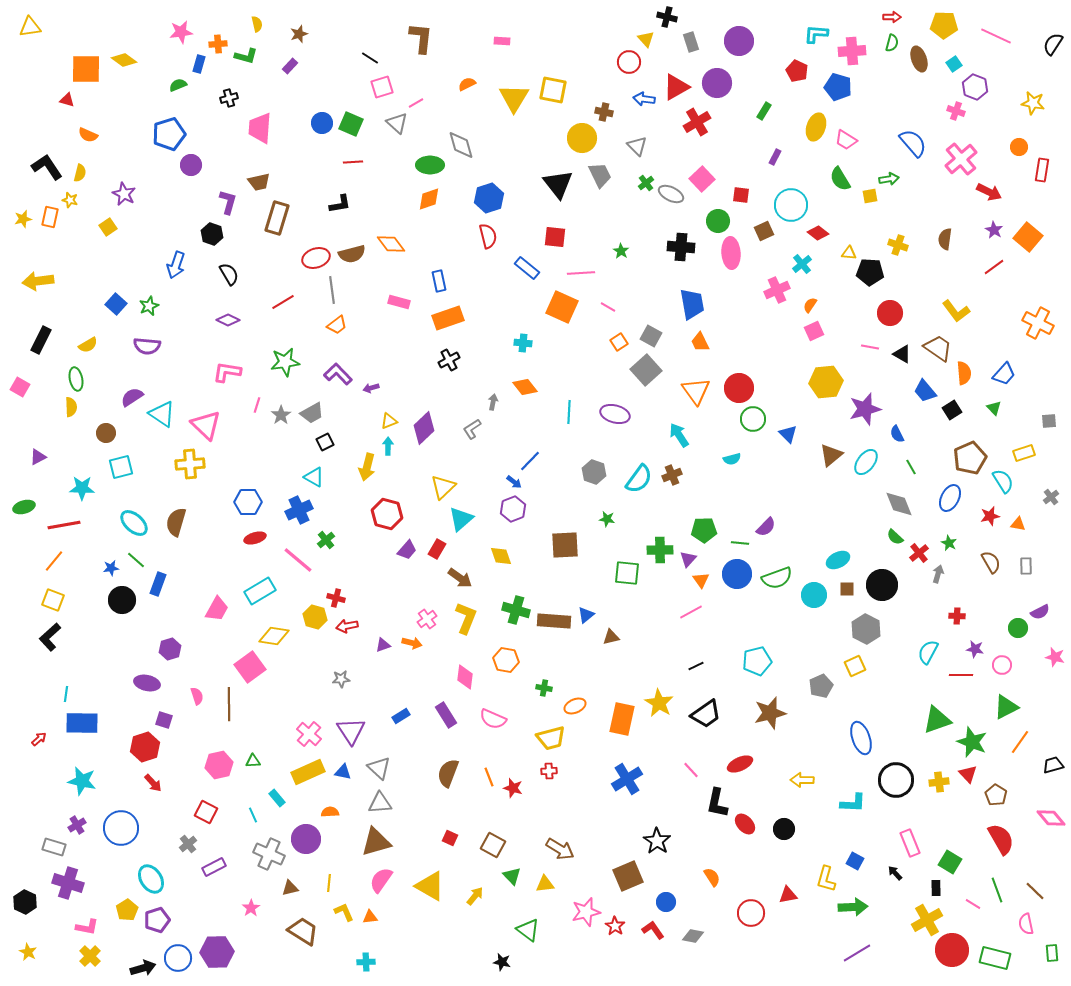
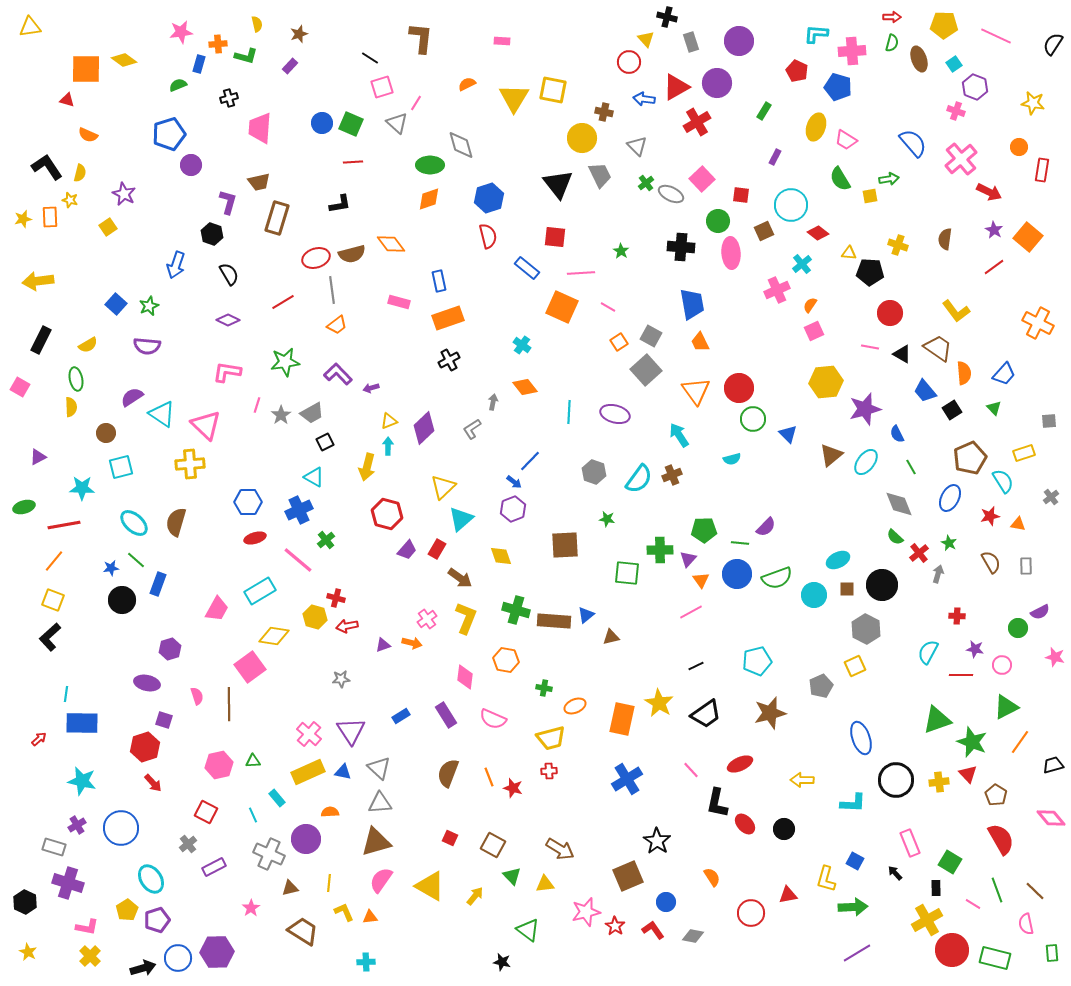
pink line at (416, 103): rotated 28 degrees counterclockwise
orange rectangle at (50, 217): rotated 15 degrees counterclockwise
cyan cross at (523, 343): moved 1 px left, 2 px down; rotated 30 degrees clockwise
